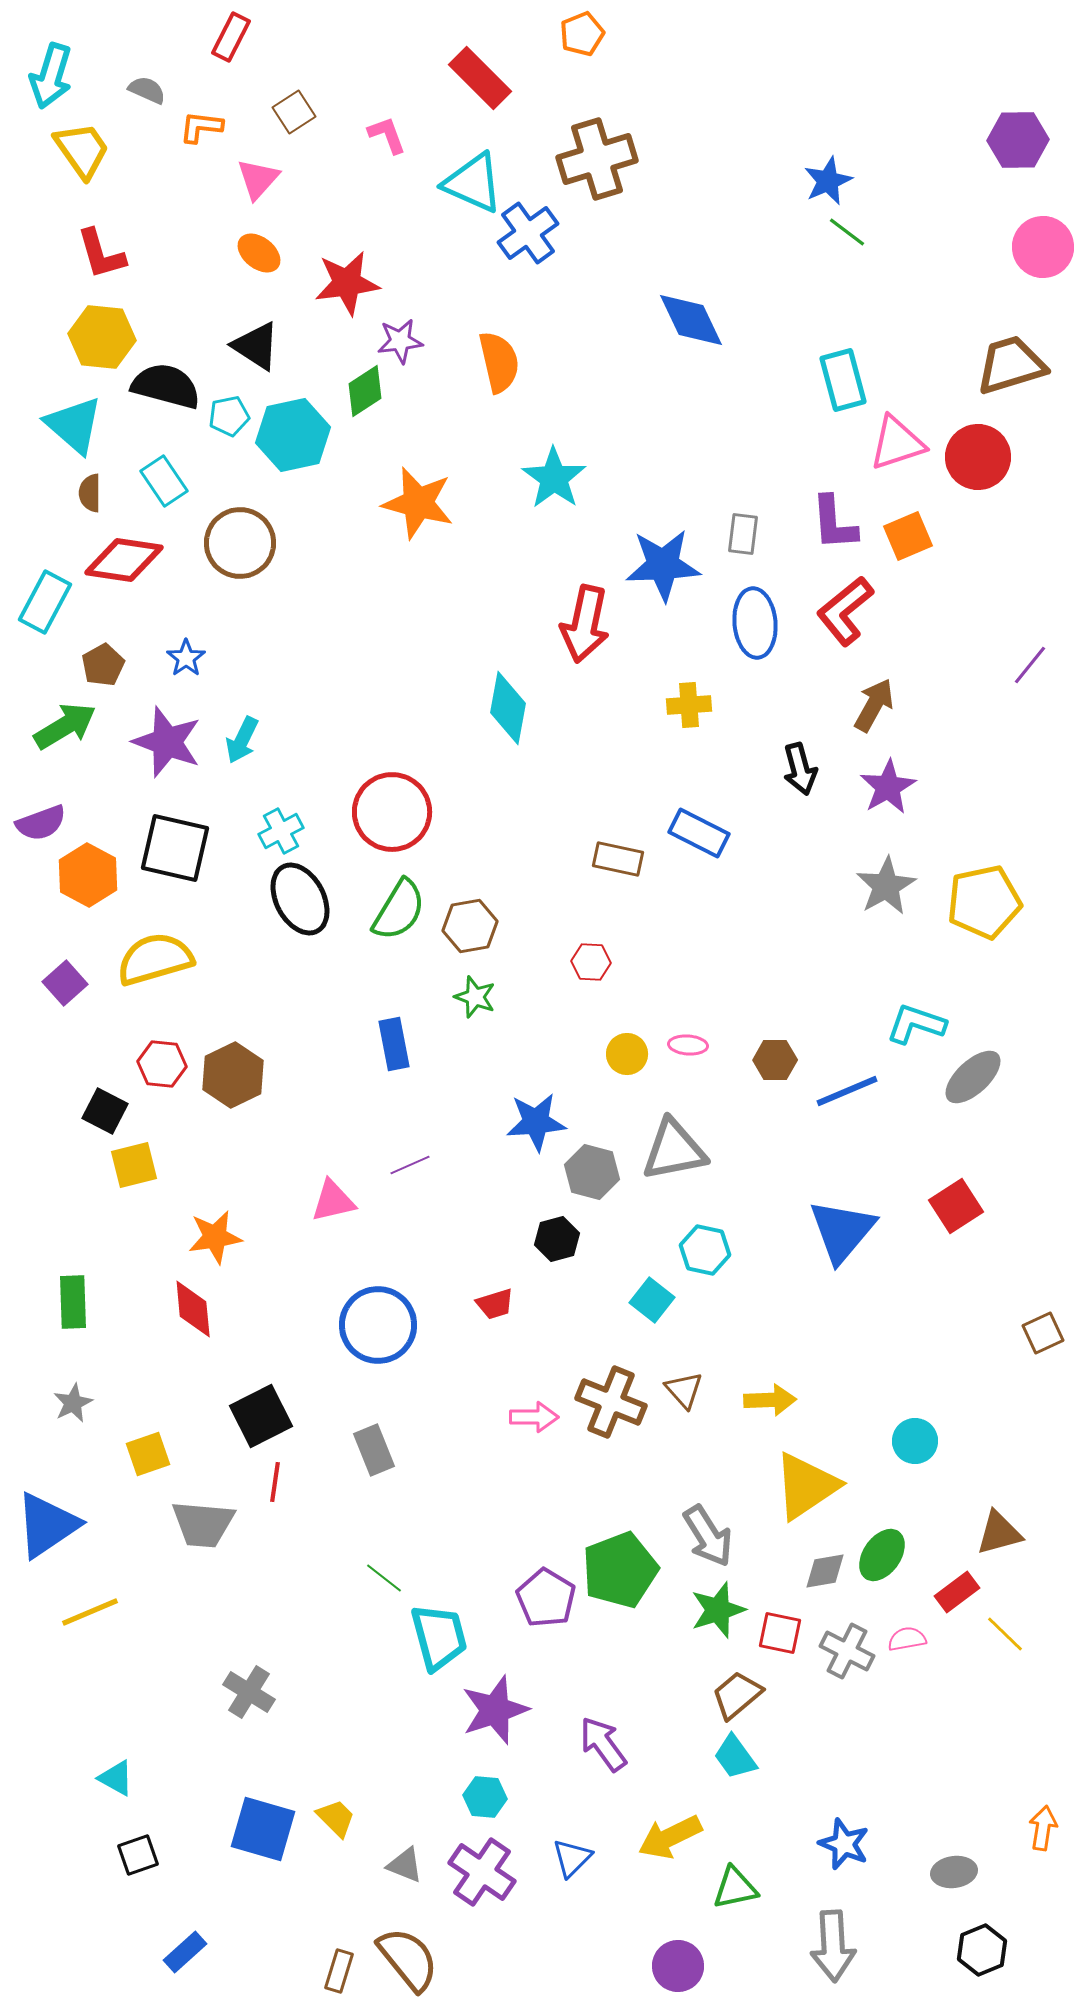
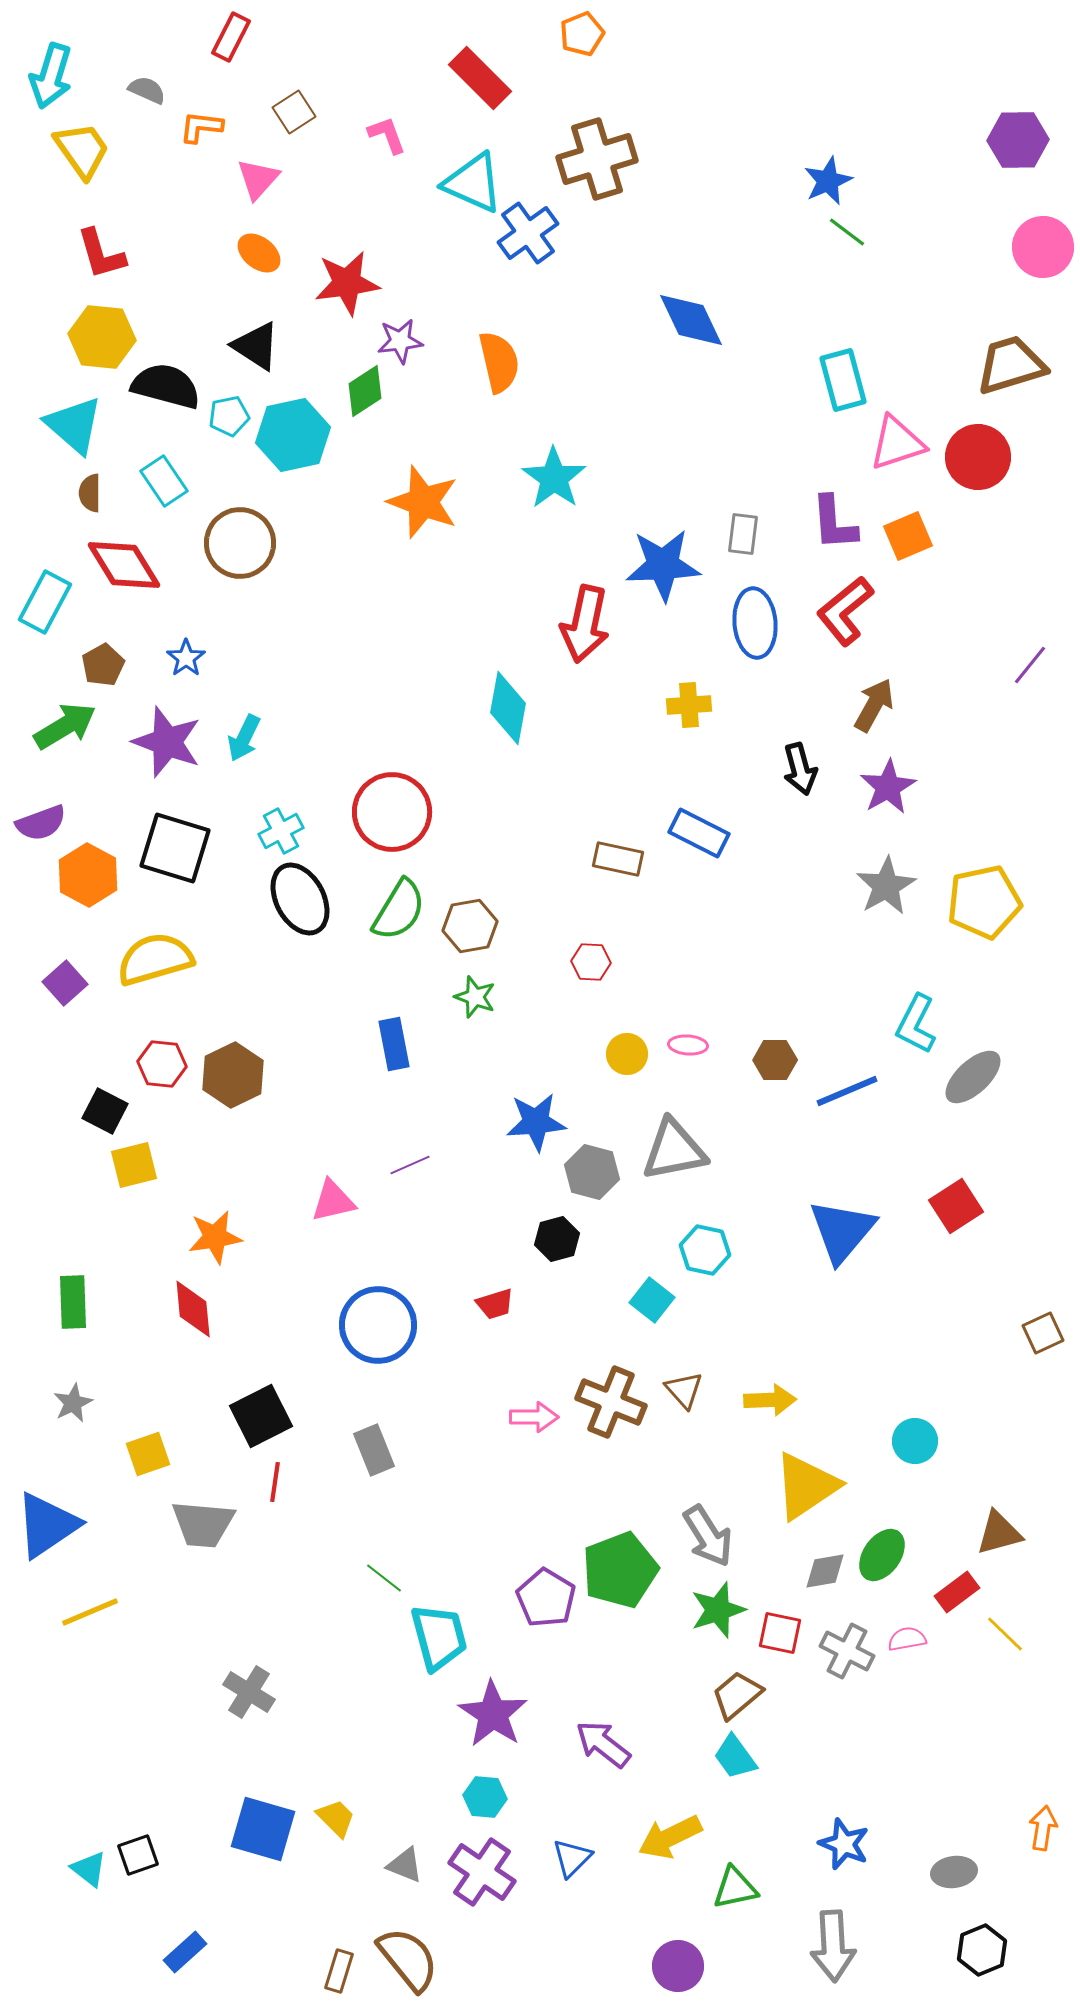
orange star at (418, 503): moved 5 px right, 1 px up; rotated 6 degrees clockwise
red diamond at (124, 560): moved 5 px down; rotated 50 degrees clockwise
cyan arrow at (242, 740): moved 2 px right, 2 px up
black square at (175, 848): rotated 4 degrees clockwise
cyan L-shape at (916, 1024): rotated 82 degrees counterclockwise
purple star at (495, 1710): moved 2 px left, 4 px down; rotated 20 degrees counterclockwise
purple arrow at (603, 1744): rotated 16 degrees counterclockwise
cyan triangle at (116, 1778): moved 27 px left, 91 px down; rotated 9 degrees clockwise
